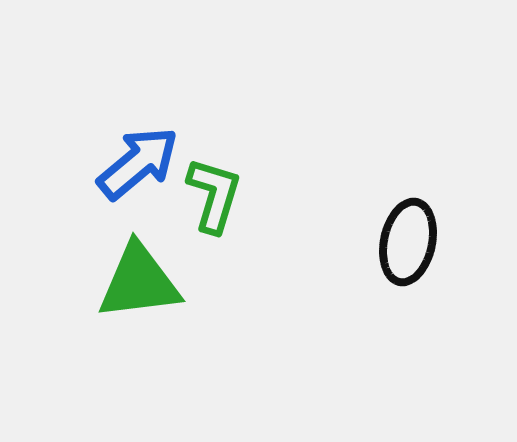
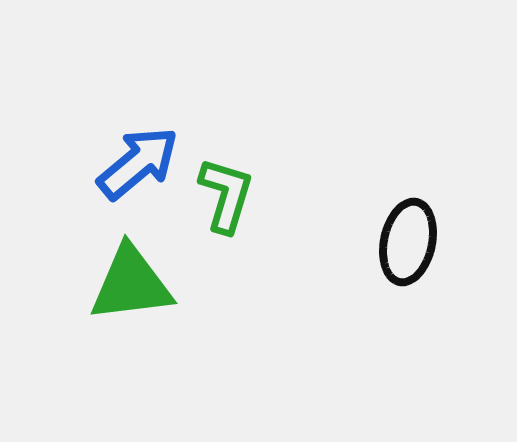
green L-shape: moved 12 px right
green triangle: moved 8 px left, 2 px down
